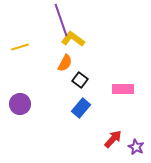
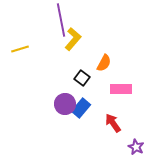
purple line: rotated 8 degrees clockwise
yellow L-shape: rotated 95 degrees clockwise
yellow line: moved 2 px down
orange semicircle: moved 39 px right
black square: moved 2 px right, 2 px up
pink rectangle: moved 2 px left
purple circle: moved 45 px right
red arrow: moved 16 px up; rotated 78 degrees counterclockwise
